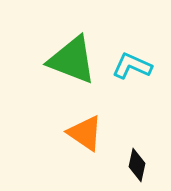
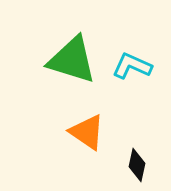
green triangle: rotated 4 degrees counterclockwise
orange triangle: moved 2 px right, 1 px up
